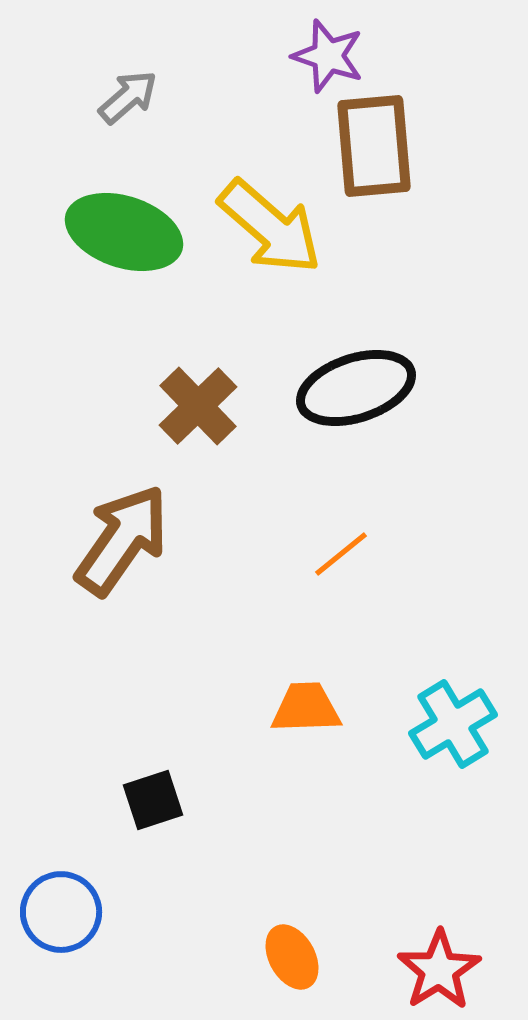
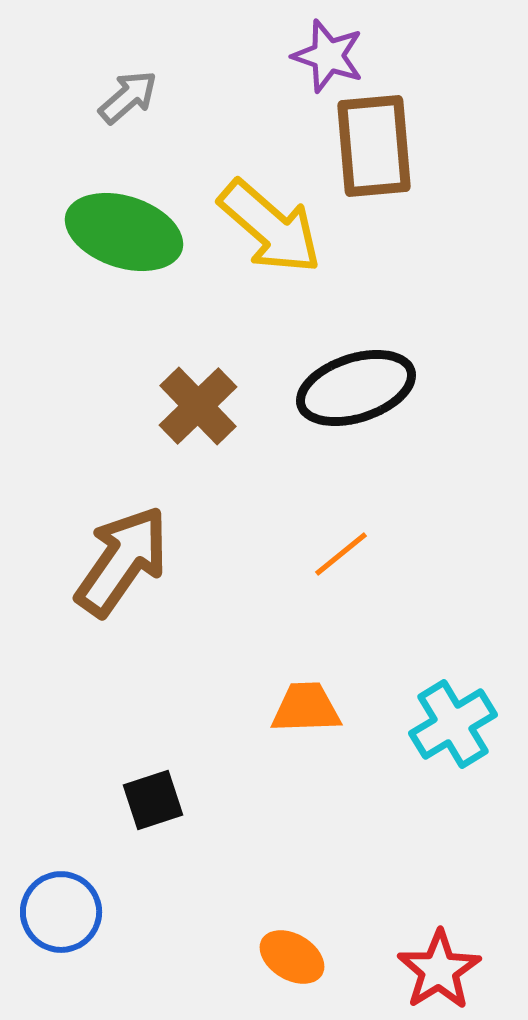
brown arrow: moved 21 px down
orange ellipse: rotated 30 degrees counterclockwise
